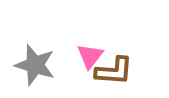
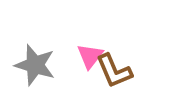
brown L-shape: rotated 63 degrees clockwise
